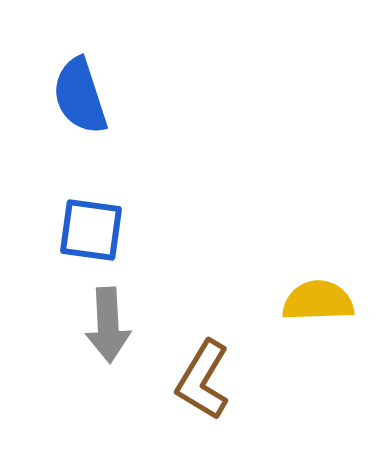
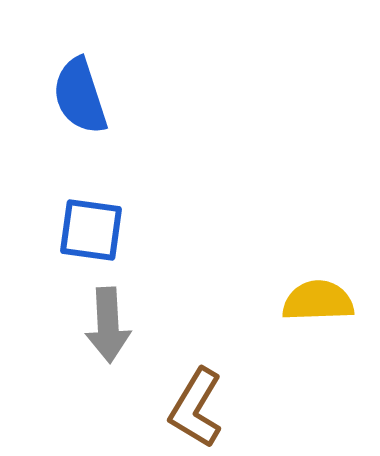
brown L-shape: moved 7 px left, 28 px down
